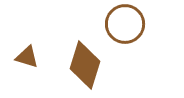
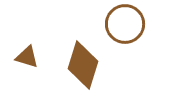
brown diamond: moved 2 px left
